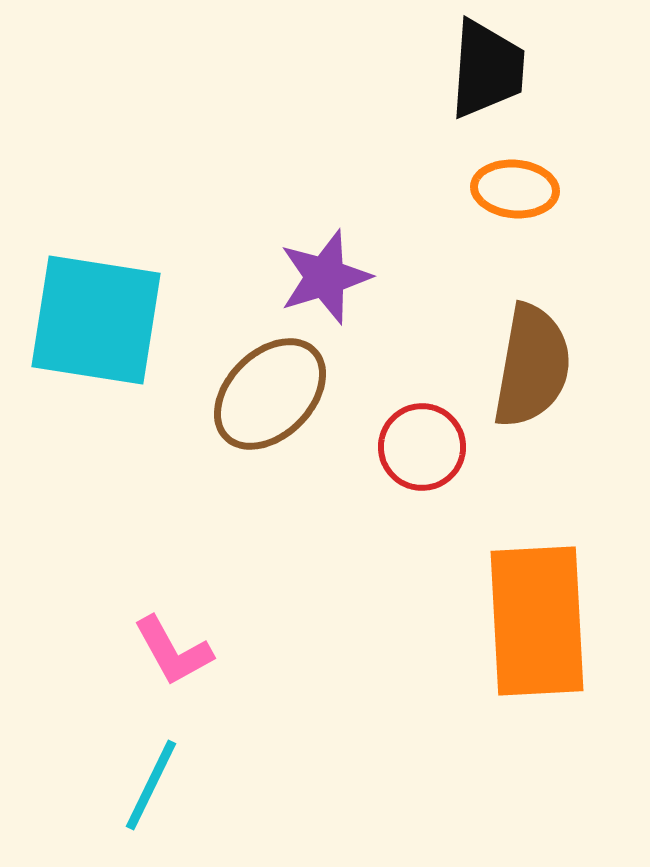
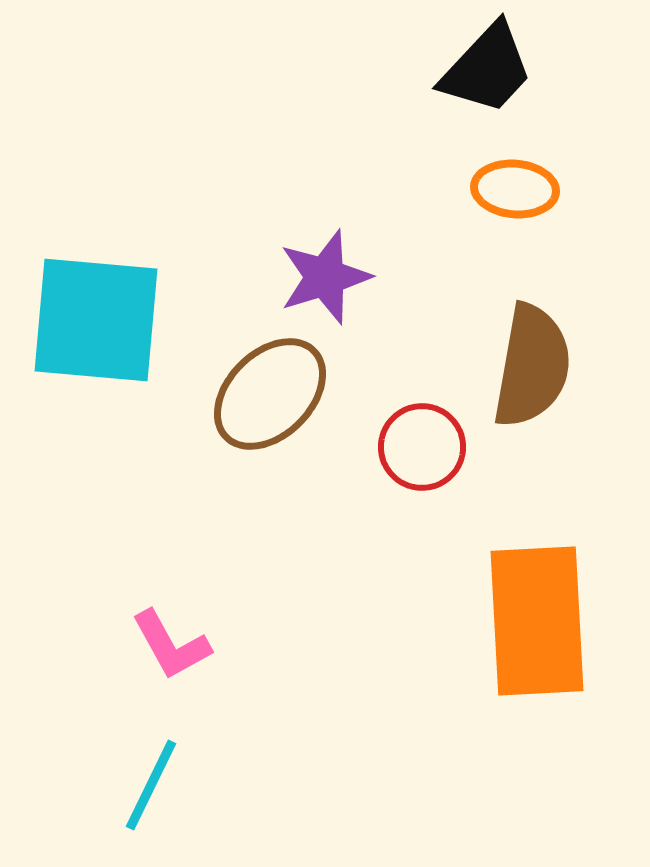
black trapezoid: rotated 39 degrees clockwise
cyan square: rotated 4 degrees counterclockwise
pink L-shape: moved 2 px left, 6 px up
